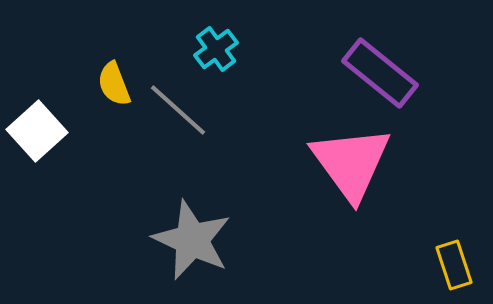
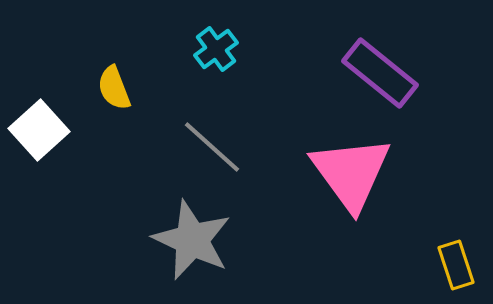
yellow semicircle: moved 4 px down
gray line: moved 34 px right, 37 px down
white square: moved 2 px right, 1 px up
pink triangle: moved 10 px down
yellow rectangle: moved 2 px right
